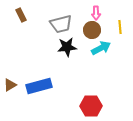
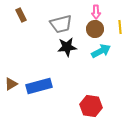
pink arrow: moved 1 px up
brown circle: moved 3 px right, 1 px up
cyan arrow: moved 3 px down
brown triangle: moved 1 px right, 1 px up
red hexagon: rotated 10 degrees clockwise
